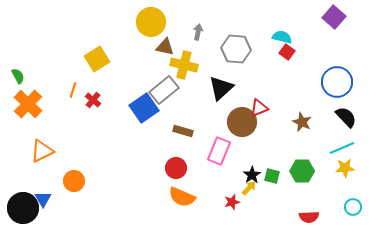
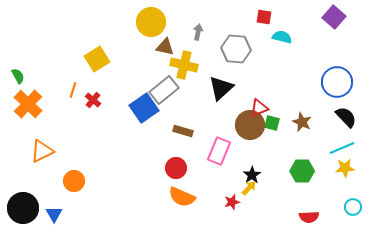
red square: moved 23 px left, 35 px up; rotated 28 degrees counterclockwise
brown circle: moved 8 px right, 3 px down
green square: moved 53 px up
blue triangle: moved 11 px right, 15 px down
